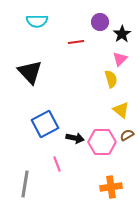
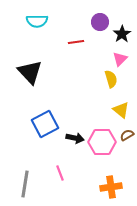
pink line: moved 3 px right, 9 px down
